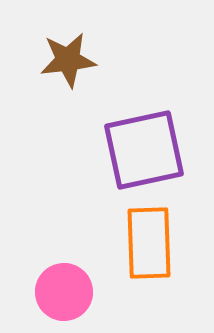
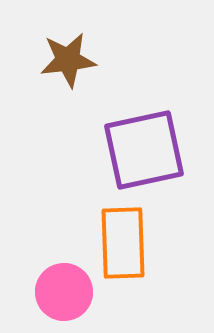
orange rectangle: moved 26 px left
